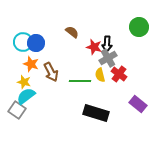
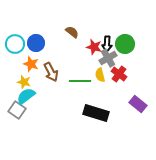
green circle: moved 14 px left, 17 px down
cyan circle: moved 8 px left, 2 px down
